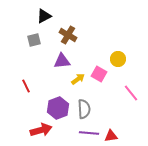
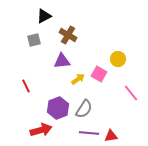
gray semicircle: rotated 36 degrees clockwise
